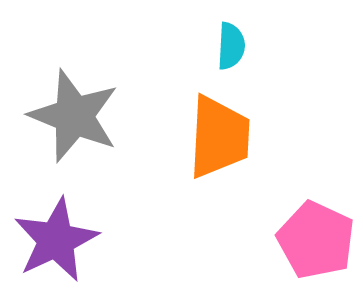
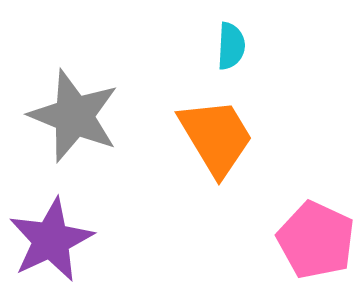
orange trapezoid: moved 3 px left; rotated 34 degrees counterclockwise
purple star: moved 5 px left
